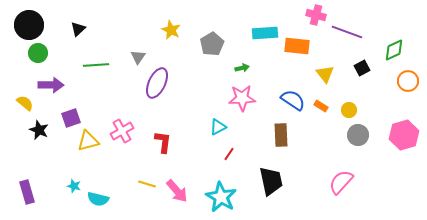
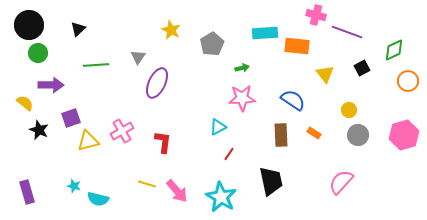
orange rectangle at (321, 106): moved 7 px left, 27 px down
